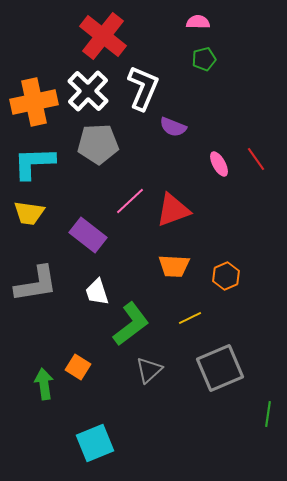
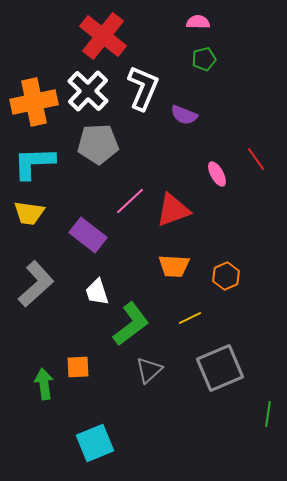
purple semicircle: moved 11 px right, 12 px up
pink ellipse: moved 2 px left, 10 px down
gray L-shape: rotated 33 degrees counterclockwise
orange square: rotated 35 degrees counterclockwise
